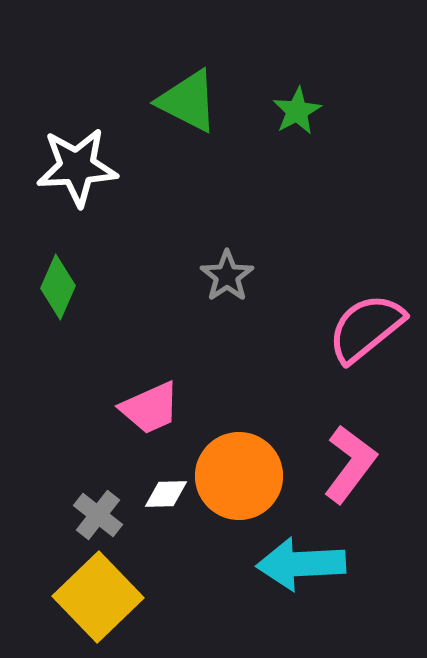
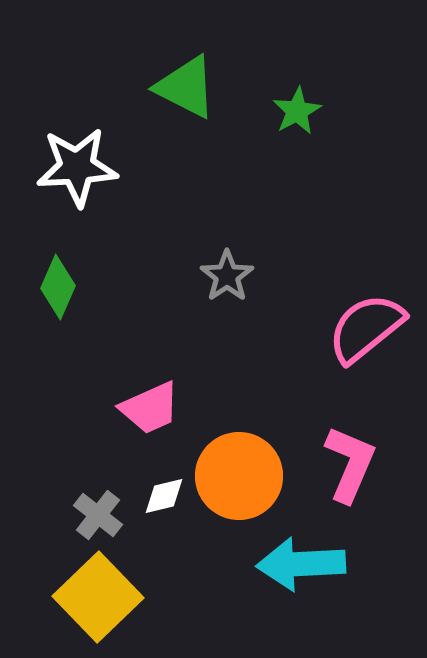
green triangle: moved 2 px left, 14 px up
pink L-shape: rotated 14 degrees counterclockwise
white diamond: moved 2 px left, 2 px down; rotated 12 degrees counterclockwise
